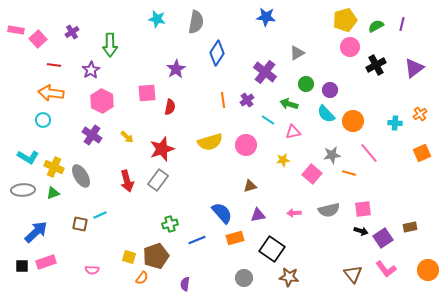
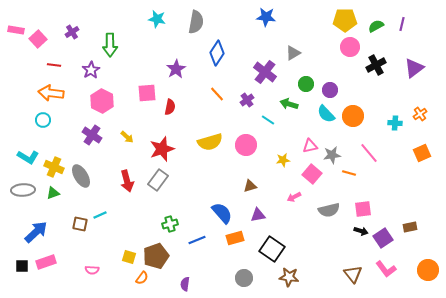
yellow pentagon at (345, 20): rotated 15 degrees clockwise
gray triangle at (297, 53): moved 4 px left
orange line at (223, 100): moved 6 px left, 6 px up; rotated 35 degrees counterclockwise
orange circle at (353, 121): moved 5 px up
pink triangle at (293, 132): moved 17 px right, 14 px down
pink arrow at (294, 213): moved 16 px up; rotated 24 degrees counterclockwise
